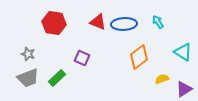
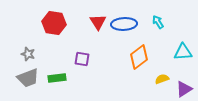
red triangle: rotated 36 degrees clockwise
cyan triangle: rotated 36 degrees counterclockwise
purple square: moved 1 px down; rotated 14 degrees counterclockwise
green rectangle: rotated 36 degrees clockwise
